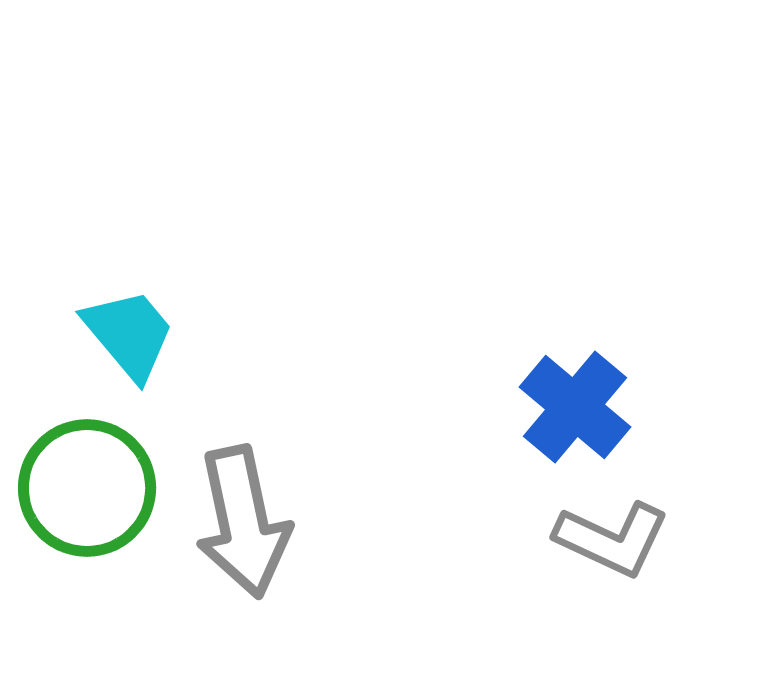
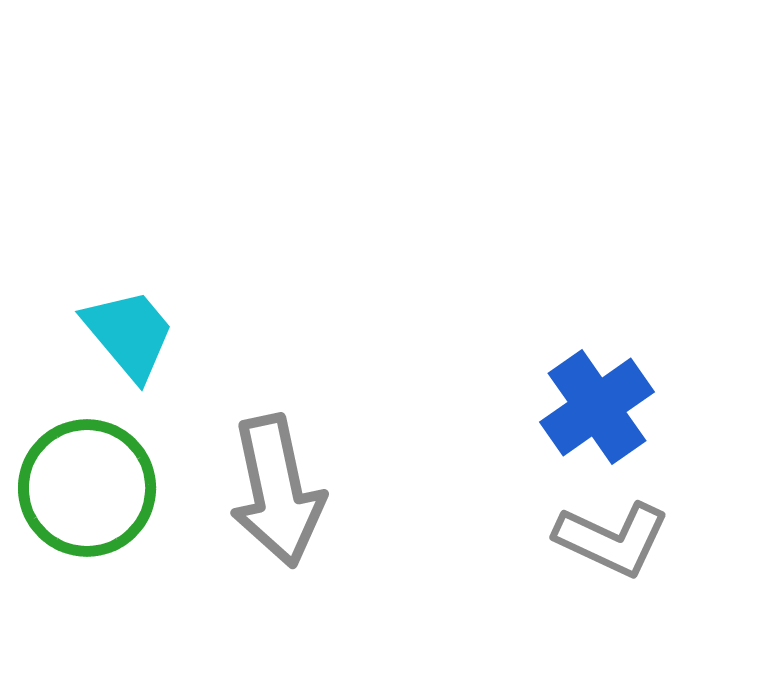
blue cross: moved 22 px right; rotated 15 degrees clockwise
gray arrow: moved 34 px right, 31 px up
